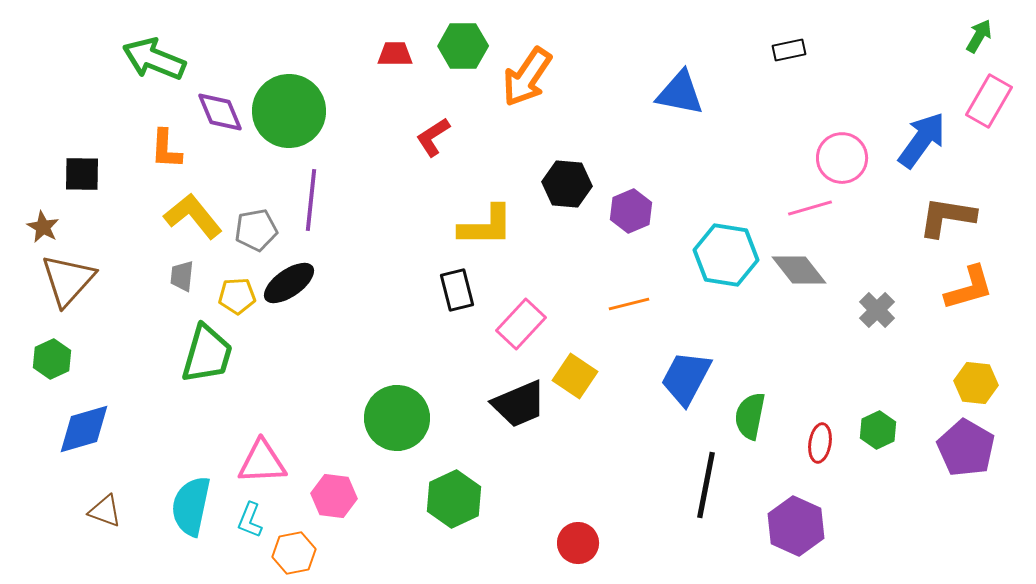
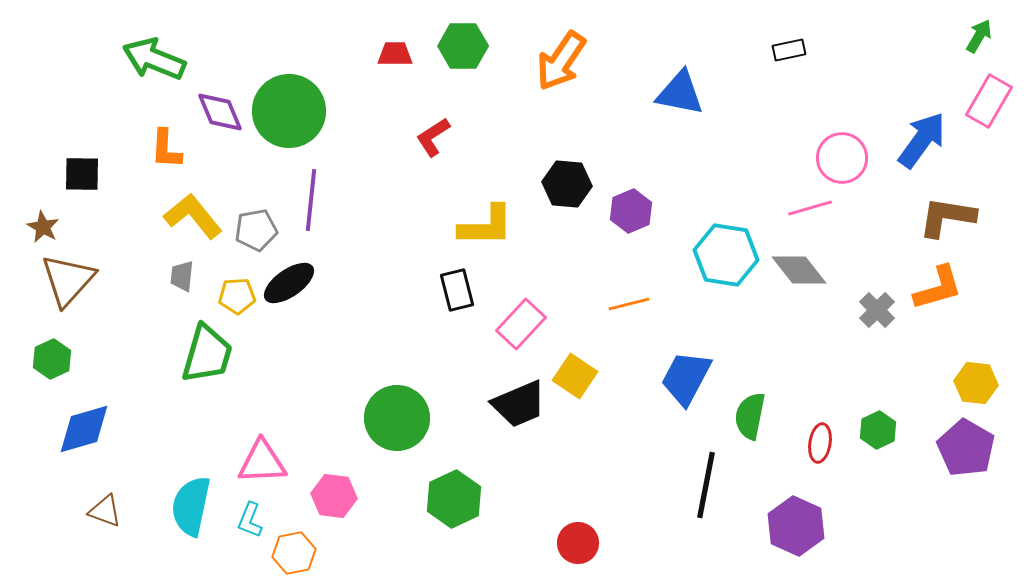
orange arrow at (527, 77): moved 34 px right, 16 px up
orange L-shape at (969, 288): moved 31 px left
